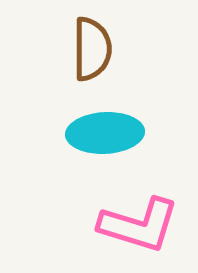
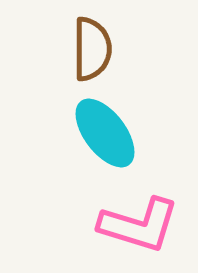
cyan ellipse: rotated 56 degrees clockwise
